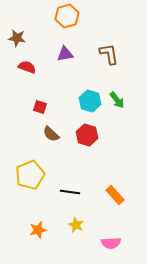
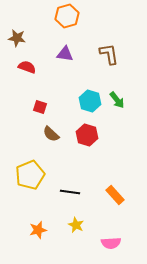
purple triangle: rotated 18 degrees clockwise
